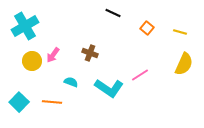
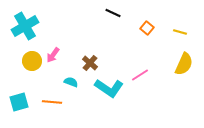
brown cross: moved 10 px down; rotated 21 degrees clockwise
cyan square: rotated 30 degrees clockwise
